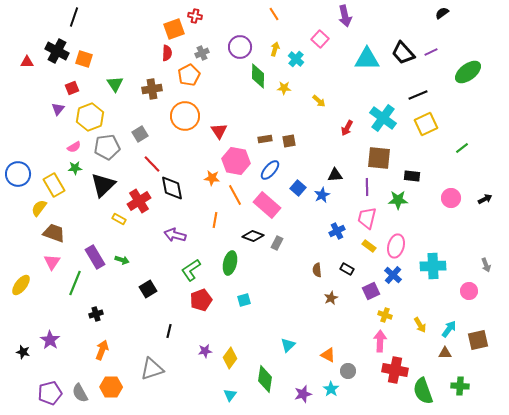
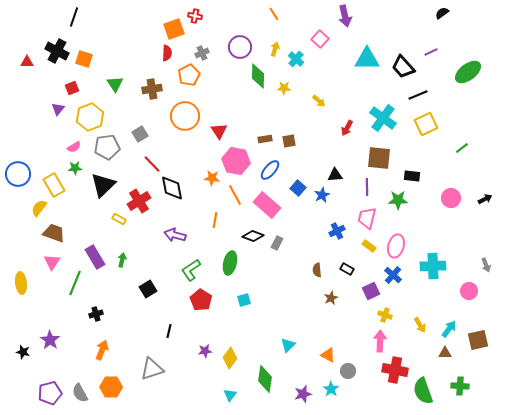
black trapezoid at (403, 53): moved 14 px down
green arrow at (122, 260): rotated 96 degrees counterclockwise
yellow ellipse at (21, 285): moved 2 px up; rotated 45 degrees counterclockwise
red pentagon at (201, 300): rotated 20 degrees counterclockwise
